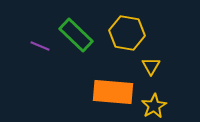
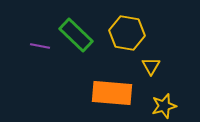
purple line: rotated 12 degrees counterclockwise
orange rectangle: moved 1 px left, 1 px down
yellow star: moved 10 px right; rotated 15 degrees clockwise
